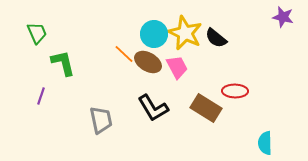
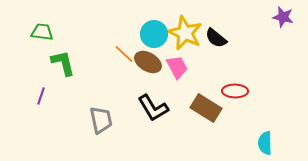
green trapezoid: moved 5 px right, 1 px up; rotated 60 degrees counterclockwise
